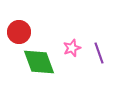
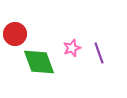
red circle: moved 4 px left, 2 px down
